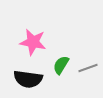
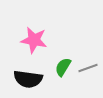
pink star: moved 1 px right, 2 px up
green semicircle: moved 2 px right, 2 px down
